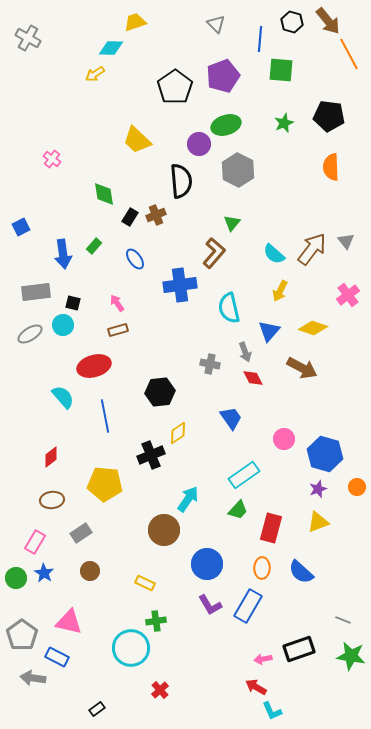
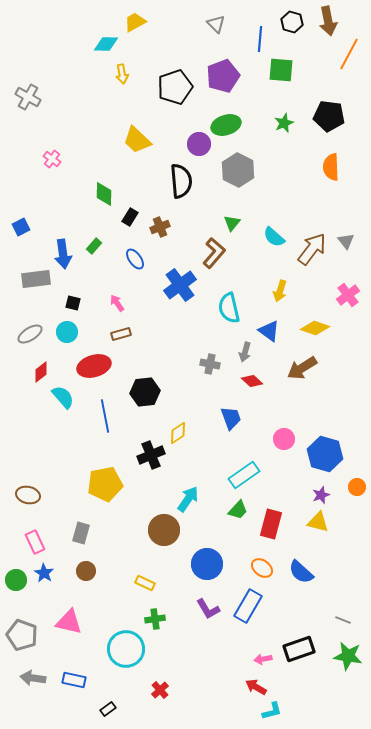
brown arrow at (328, 21): rotated 28 degrees clockwise
yellow trapezoid at (135, 22): rotated 10 degrees counterclockwise
gray cross at (28, 38): moved 59 px down
cyan diamond at (111, 48): moved 5 px left, 4 px up
orange line at (349, 54): rotated 56 degrees clockwise
yellow arrow at (95, 74): moved 27 px right; rotated 66 degrees counterclockwise
black pentagon at (175, 87): rotated 16 degrees clockwise
green diamond at (104, 194): rotated 10 degrees clockwise
brown cross at (156, 215): moved 4 px right, 12 px down
cyan semicircle at (274, 254): moved 17 px up
blue cross at (180, 285): rotated 28 degrees counterclockwise
yellow arrow at (280, 291): rotated 10 degrees counterclockwise
gray rectangle at (36, 292): moved 13 px up
cyan circle at (63, 325): moved 4 px right, 7 px down
yellow diamond at (313, 328): moved 2 px right
brown rectangle at (118, 330): moved 3 px right, 4 px down
blue triangle at (269, 331): rotated 35 degrees counterclockwise
gray arrow at (245, 352): rotated 36 degrees clockwise
brown arrow at (302, 368): rotated 120 degrees clockwise
red diamond at (253, 378): moved 1 px left, 3 px down; rotated 20 degrees counterclockwise
black hexagon at (160, 392): moved 15 px left
blue trapezoid at (231, 418): rotated 15 degrees clockwise
red diamond at (51, 457): moved 10 px left, 85 px up
yellow pentagon at (105, 484): rotated 16 degrees counterclockwise
purple star at (318, 489): moved 3 px right, 6 px down
brown ellipse at (52, 500): moved 24 px left, 5 px up; rotated 20 degrees clockwise
yellow triangle at (318, 522): rotated 35 degrees clockwise
red rectangle at (271, 528): moved 4 px up
gray rectangle at (81, 533): rotated 40 degrees counterclockwise
pink rectangle at (35, 542): rotated 55 degrees counterclockwise
orange ellipse at (262, 568): rotated 55 degrees counterclockwise
brown circle at (90, 571): moved 4 px left
green circle at (16, 578): moved 2 px down
purple L-shape at (210, 605): moved 2 px left, 4 px down
green cross at (156, 621): moved 1 px left, 2 px up
gray pentagon at (22, 635): rotated 16 degrees counterclockwise
cyan circle at (131, 648): moved 5 px left, 1 px down
green star at (351, 656): moved 3 px left
blue rectangle at (57, 657): moved 17 px right, 23 px down; rotated 15 degrees counterclockwise
black rectangle at (97, 709): moved 11 px right
cyan L-shape at (272, 711): rotated 80 degrees counterclockwise
